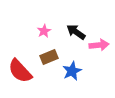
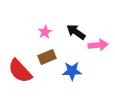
pink star: moved 1 px right, 1 px down
pink arrow: moved 1 px left
brown rectangle: moved 2 px left
blue star: rotated 24 degrees clockwise
